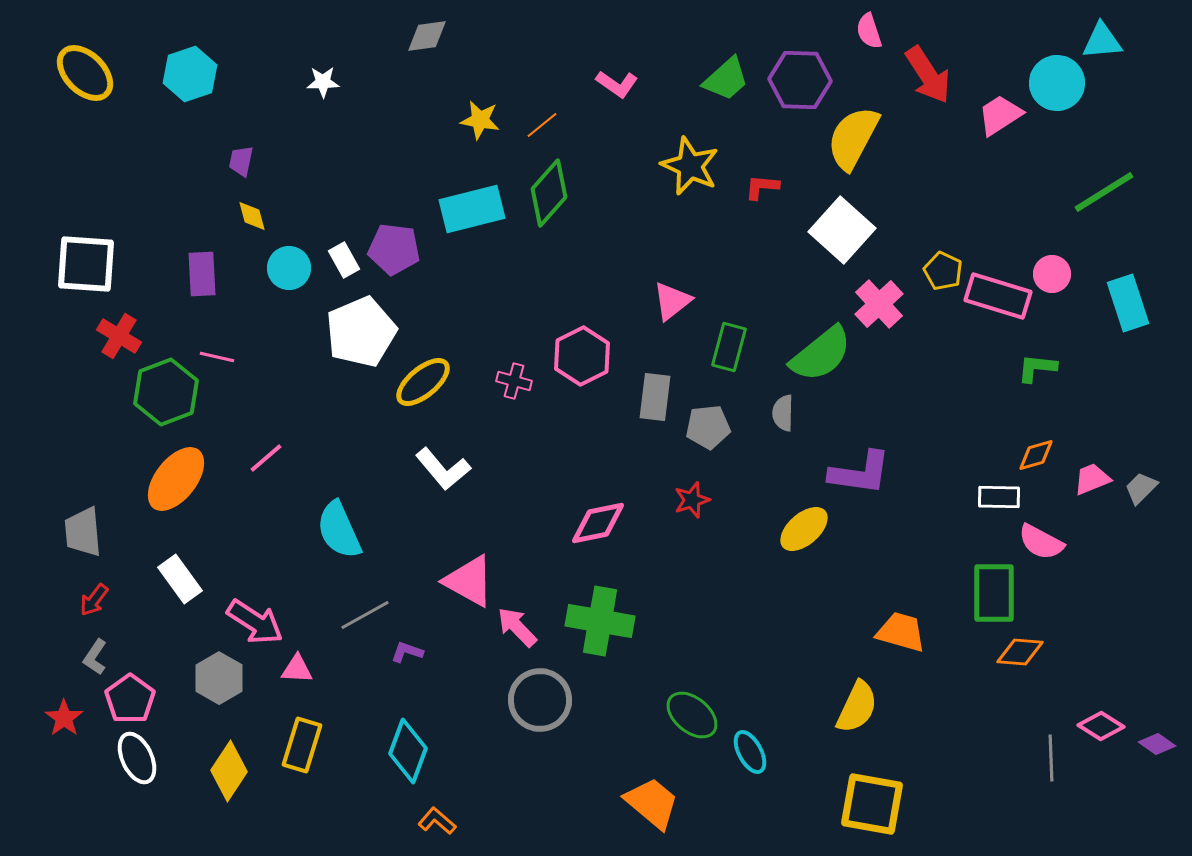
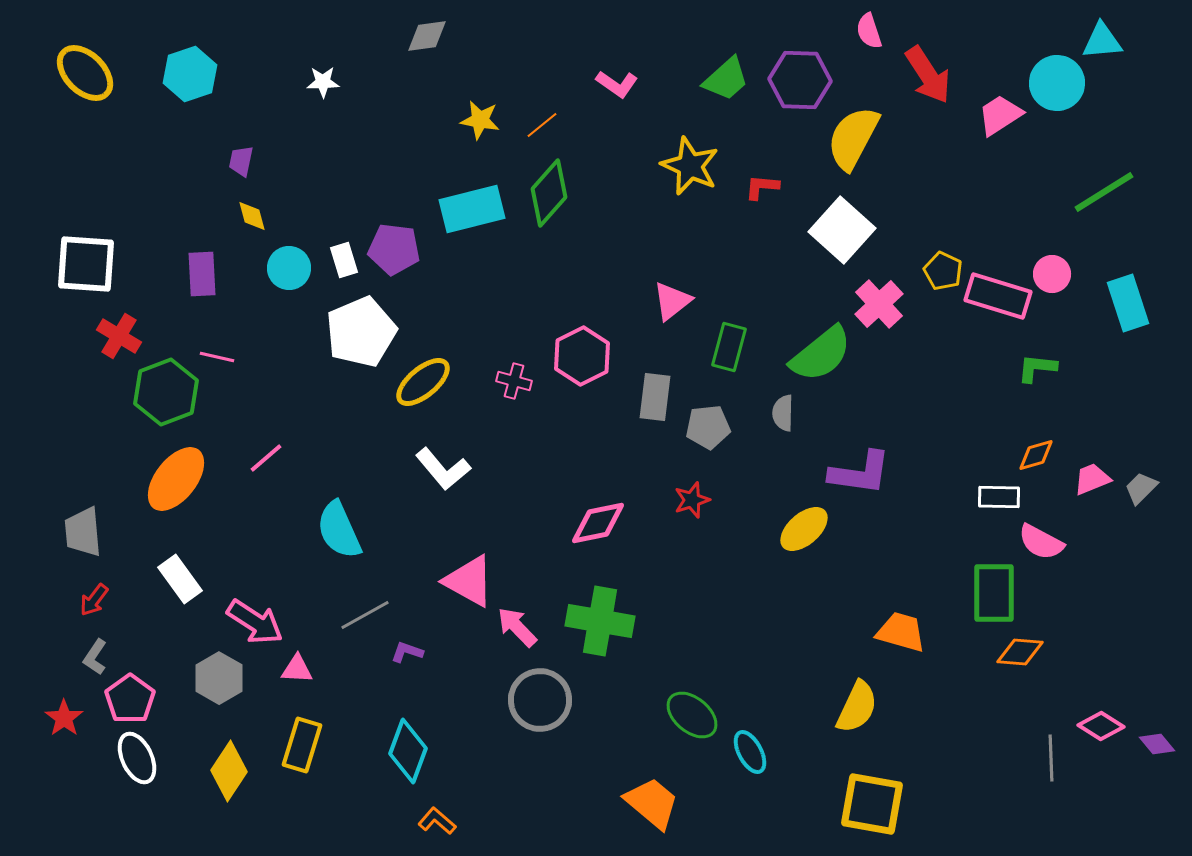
white rectangle at (344, 260): rotated 12 degrees clockwise
purple diamond at (1157, 744): rotated 15 degrees clockwise
